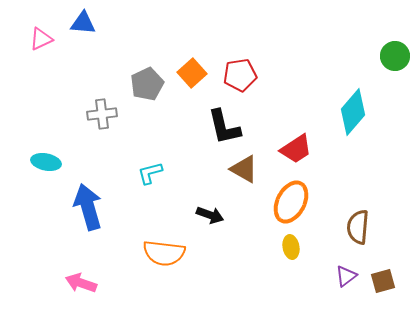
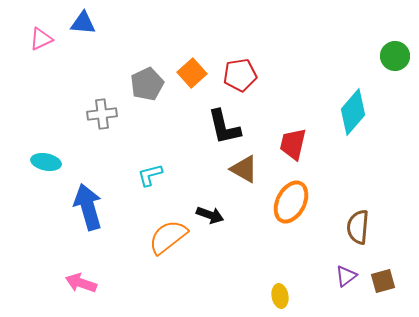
red trapezoid: moved 3 px left, 5 px up; rotated 136 degrees clockwise
cyan L-shape: moved 2 px down
yellow ellipse: moved 11 px left, 49 px down
orange semicircle: moved 4 px right, 16 px up; rotated 135 degrees clockwise
